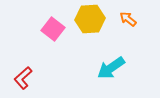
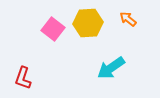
yellow hexagon: moved 2 px left, 4 px down
red L-shape: rotated 30 degrees counterclockwise
